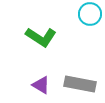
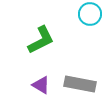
green L-shape: moved 3 px down; rotated 60 degrees counterclockwise
